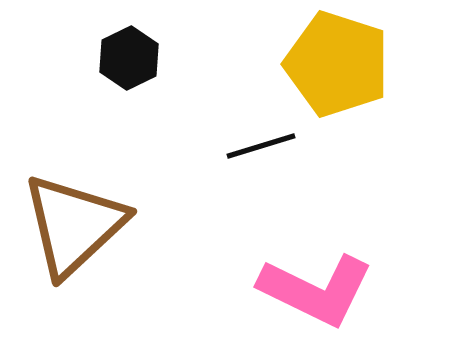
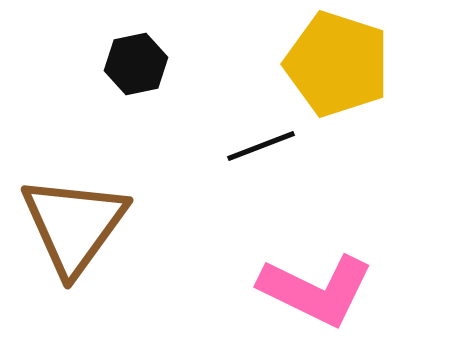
black hexagon: moved 7 px right, 6 px down; rotated 14 degrees clockwise
black line: rotated 4 degrees counterclockwise
brown triangle: rotated 11 degrees counterclockwise
